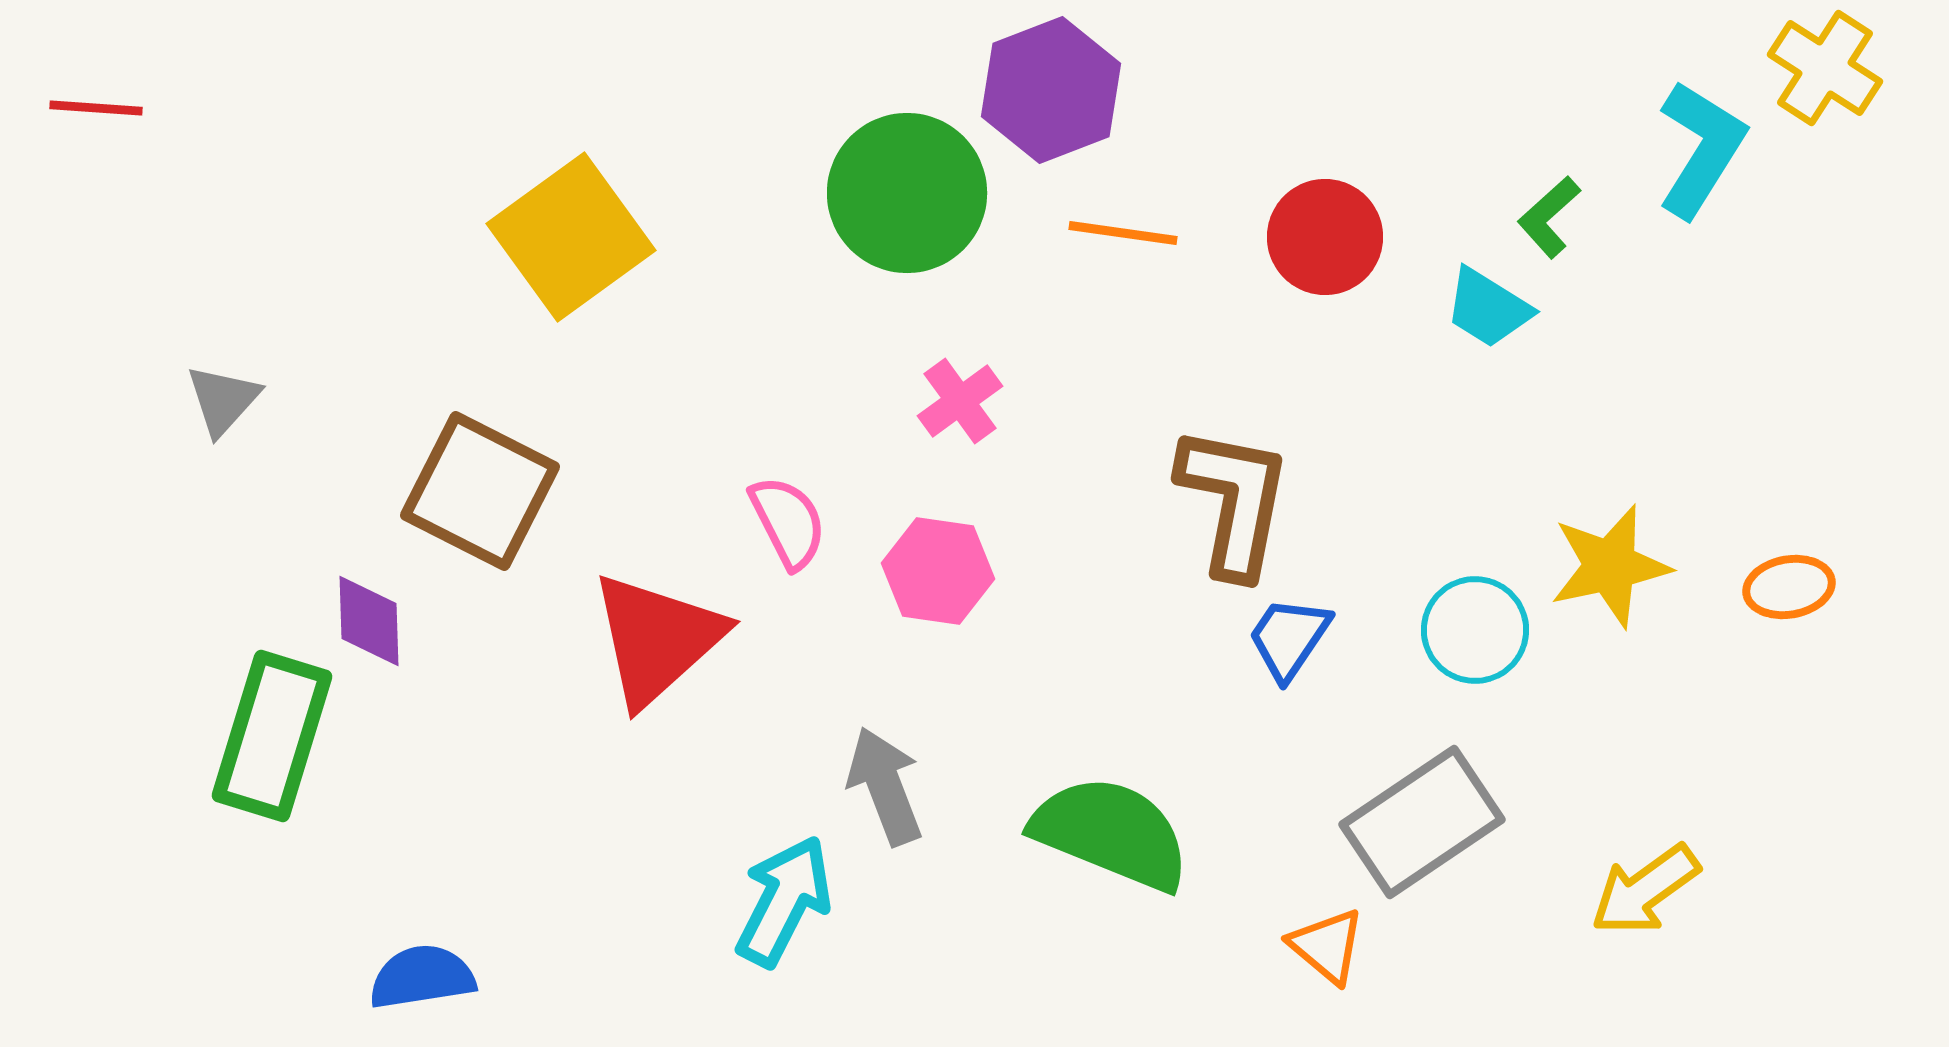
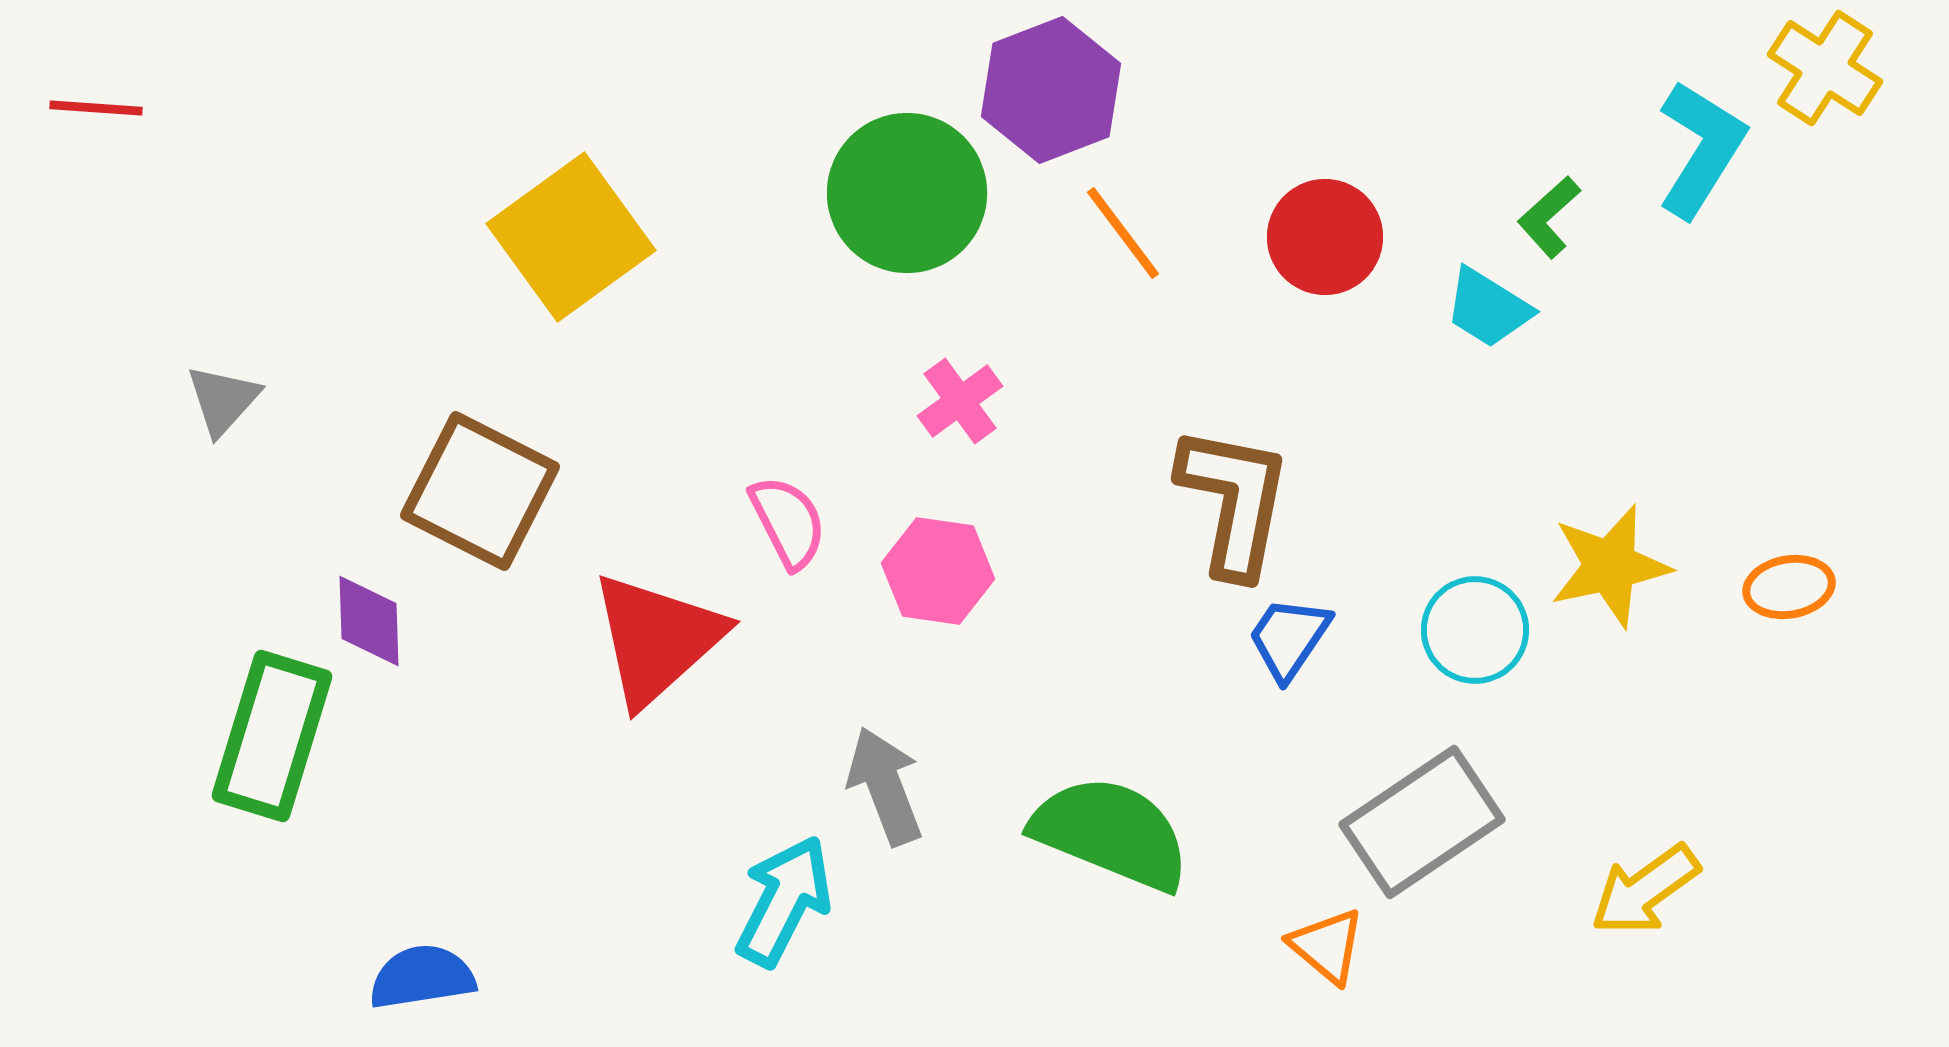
orange line: rotated 45 degrees clockwise
